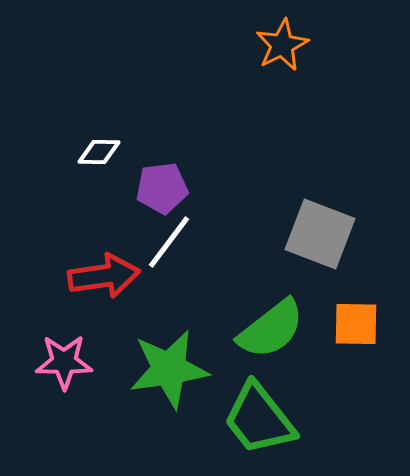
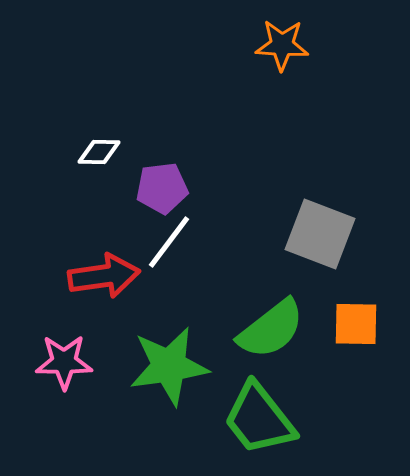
orange star: rotated 30 degrees clockwise
green star: moved 3 px up
